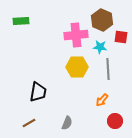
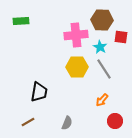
brown hexagon: rotated 20 degrees counterclockwise
cyan star: rotated 24 degrees clockwise
gray line: moved 4 px left; rotated 30 degrees counterclockwise
black trapezoid: moved 1 px right
brown line: moved 1 px left, 1 px up
